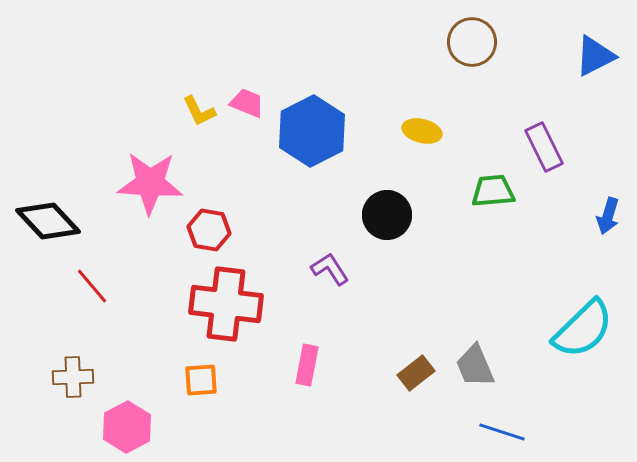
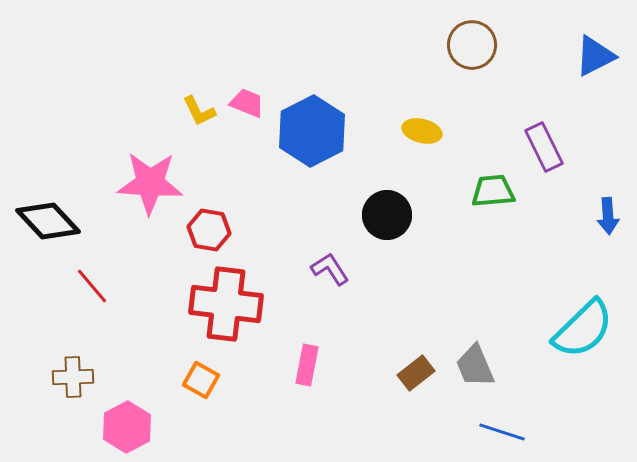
brown circle: moved 3 px down
blue arrow: rotated 21 degrees counterclockwise
orange square: rotated 33 degrees clockwise
